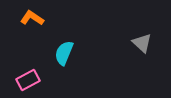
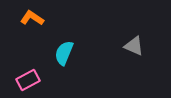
gray triangle: moved 8 px left, 3 px down; rotated 20 degrees counterclockwise
